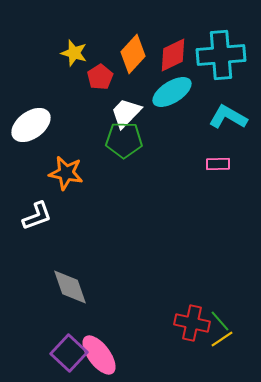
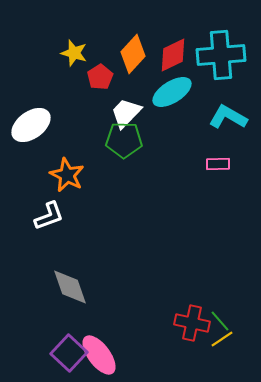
orange star: moved 1 px right, 2 px down; rotated 16 degrees clockwise
white L-shape: moved 12 px right
